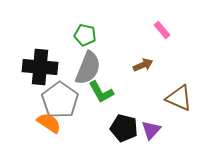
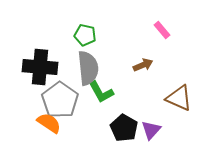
gray semicircle: rotated 28 degrees counterclockwise
black pentagon: rotated 16 degrees clockwise
